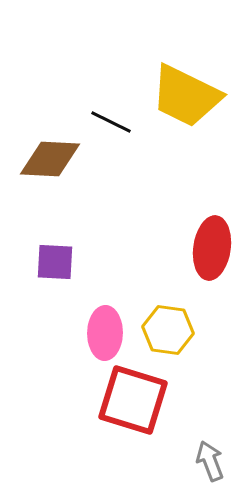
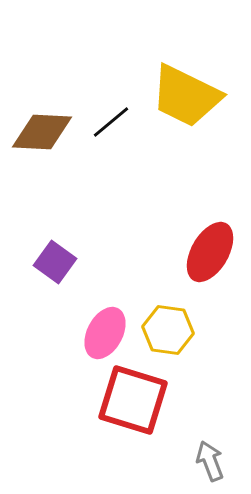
black line: rotated 66 degrees counterclockwise
brown diamond: moved 8 px left, 27 px up
red ellipse: moved 2 px left, 4 px down; rotated 22 degrees clockwise
purple square: rotated 33 degrees clockwise
pink ellipse: rotated 27 degrees clockwise
